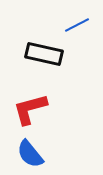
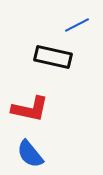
black rectangle: moved 9 px right, 3 px down
red L-shape: rotated 153 degrees counterclockwise
